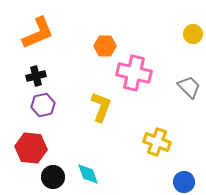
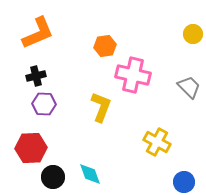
orange hexagon: rotated 10 degrees counterclockwise
pink cross: moved 1 px left, 2 px down
purple hexagon: moved 1 px right, 1 px up; rotated 15 degrees clockwise
yellow cross: rotated 8 degrees clockwise
red hexagon: rotated 8 degrees counterclockwise
cyan diamond: moved 2 px right
